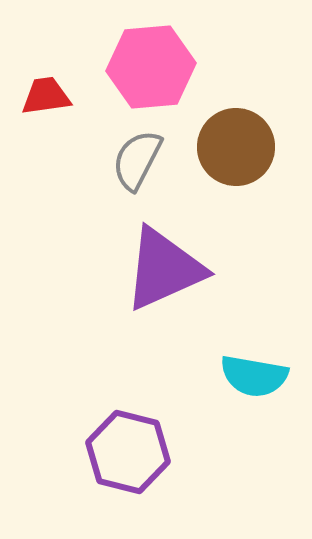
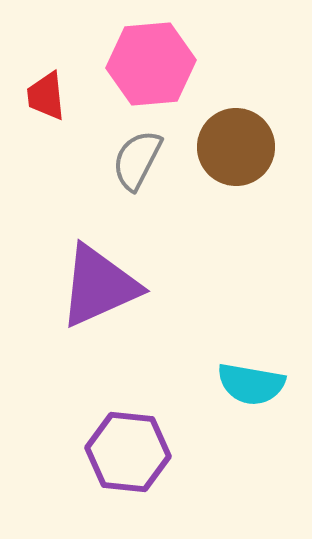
pink hexagon: moved 3 px up
red trapezoid: rotated 88 degrees counterclockwise
purple triangle: moved 65 px left, 17 px down
cyan semicircle: moved 3 px left, 8 px down
purple hexagon: rotated 8 degrees counterclockwise
